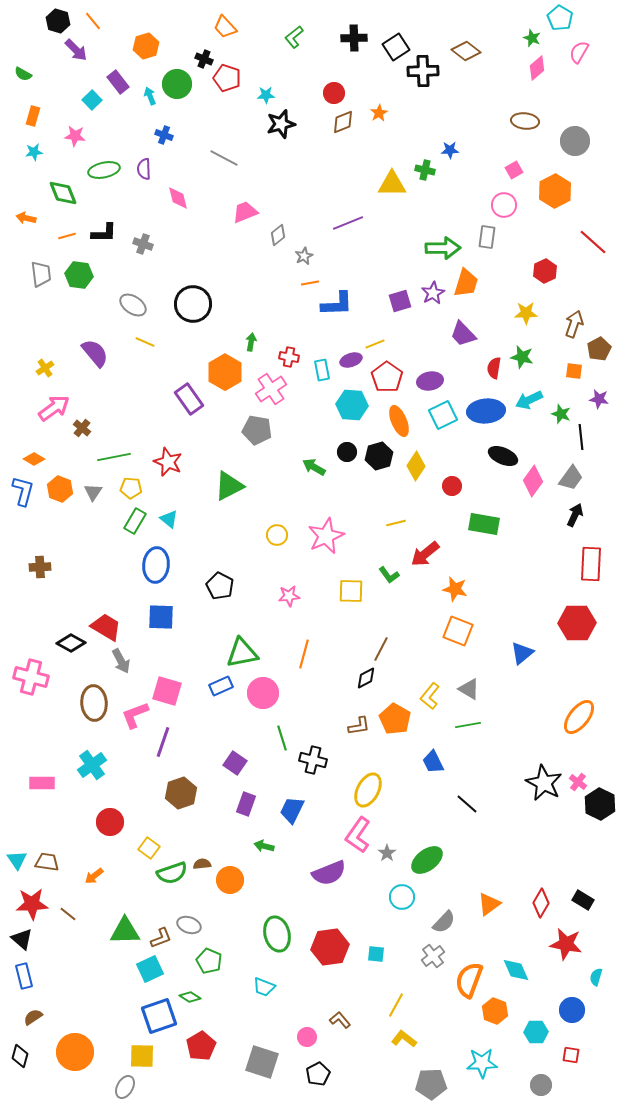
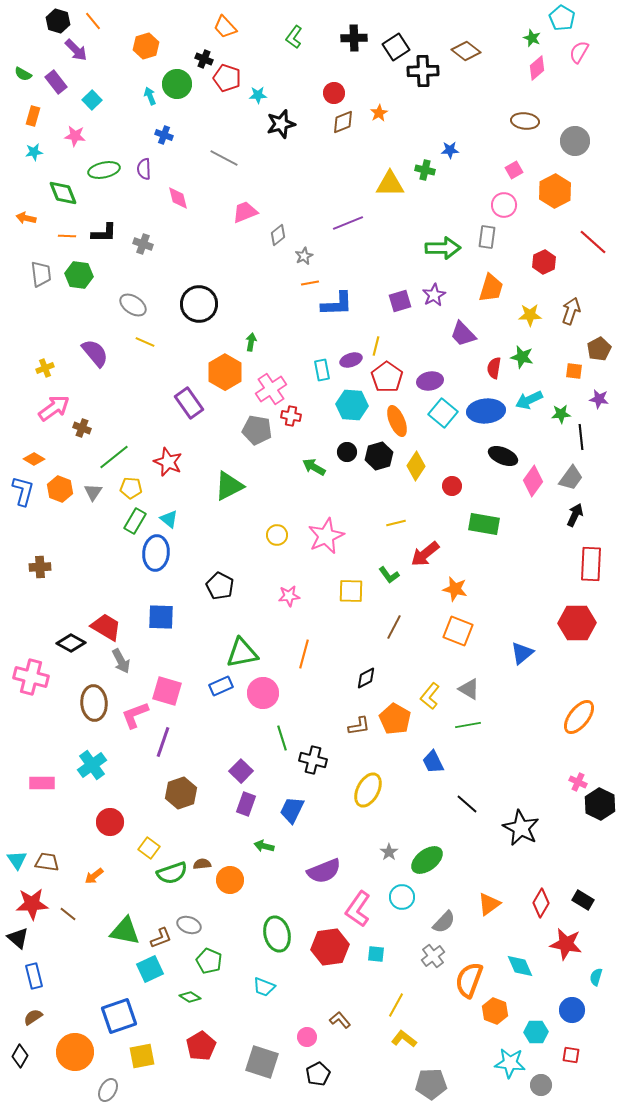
cyan pentagon at (560, 18): moved 2 px right
green L-shape at (294, 37): rotated 15 degrees counterclockwise
purple rectangle at (118, 82): moved 62 px left
cyan star at (266, 95): moved 8 px left
yellow triangle at (392, 184): moved 2 px left
orange line at (67, 236): rotated 18 degrees clockwise
red hexagon at (545, 271): moved 1 px left, 9 px up
orange trapezoid at (466, 283): moved 25 px right, 5 px down
purple star at (433, 293): moved 1 px right, 2 px down
black circle at (193, 304): moved 6 px right
yellow star at (526, 313): moved 4 px right, 2 px down
brown arrow at (574, 324): moved 3 px left, 13 px up
yellow line at (375, 344): moved 1 px right, 2 px down; rotated 54 degrees counterclockwise
red cross at (289, 357): moved 2 px right, 59 px down
yellow cross at (45, 368): rotated 12 degrees clockwise
purple rectangle at (189, 399): moved 4 px down
green star at (561, 414): rotated 24 degrees counterclockwise
cyan square at (443, 415): moved 2 px up; rotated 24 degrees counterclockwise
orange ellipse at (399, 421): moved 2 px left
brown cross at (82, 428): rotated 18 degrees counterclockwise
green line at (114, 457): rotated 28 degrees counterclockwise
blue ellipse at (156, 565): moved 12 px up
brown line at (381, 649): moved 13 px right, 22 px up
purple square at (235, 763): moved 6 px right, 8 px down; rotated 10 degrees clockwise
pink cross at (578, 782): rotated 12 degrees counterclockwise
black star at (544, 783): moved 23 px left, 45 px down
pink L-shape at (358, 835): moved 74 px down
gray star at (387, 853): moved 2 px right, 1 px up
purple semicircle at (329, 873): moved 5 px left, 2 px up
green triangle at (125, 931): rotated 12 degrees clockwise
black triangle at (22, 939): moved 4 px left, 1 px up
cyan diamond at (516, 970): moved 4 px right, 4 px up
blue rectangle at (24, 976): moved 10 px right
blue square at (159, 1016): moved 40 px left
black diamond at (20, 1056): rotated 15 degrees clockwise
yellow square at (142, 1056): rotated 12 degrees counterclockwise
cyan star at (482, 1063): moved 28 px right; rotated 8 degrees clockwise
gray ellipse at (125, 1087): moved 17 px left, 3 px down
